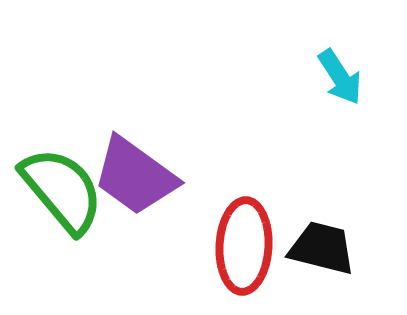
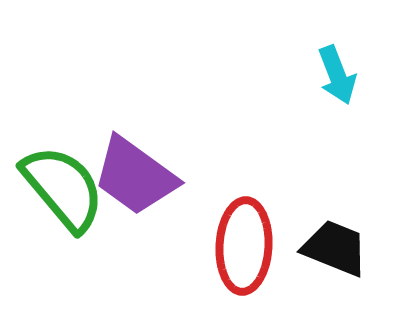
cyan arrow: moved 3 px left, 2 px up; rotated 12 degrees clockwise
green semicircle: moved 1 px right, 2 px up
black trapezoid: moved 13 px right; rotated 8 degrees clockwise
